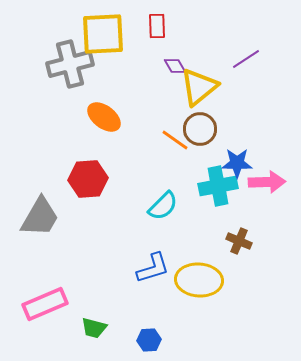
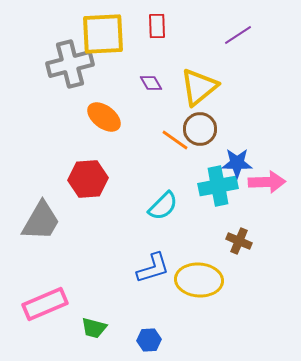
purple line: moved 8 px left, 24 px up
purple diamond: moved 24 px left, 17 px down
gray trapezoid: moved 1 px right, 4 px down
